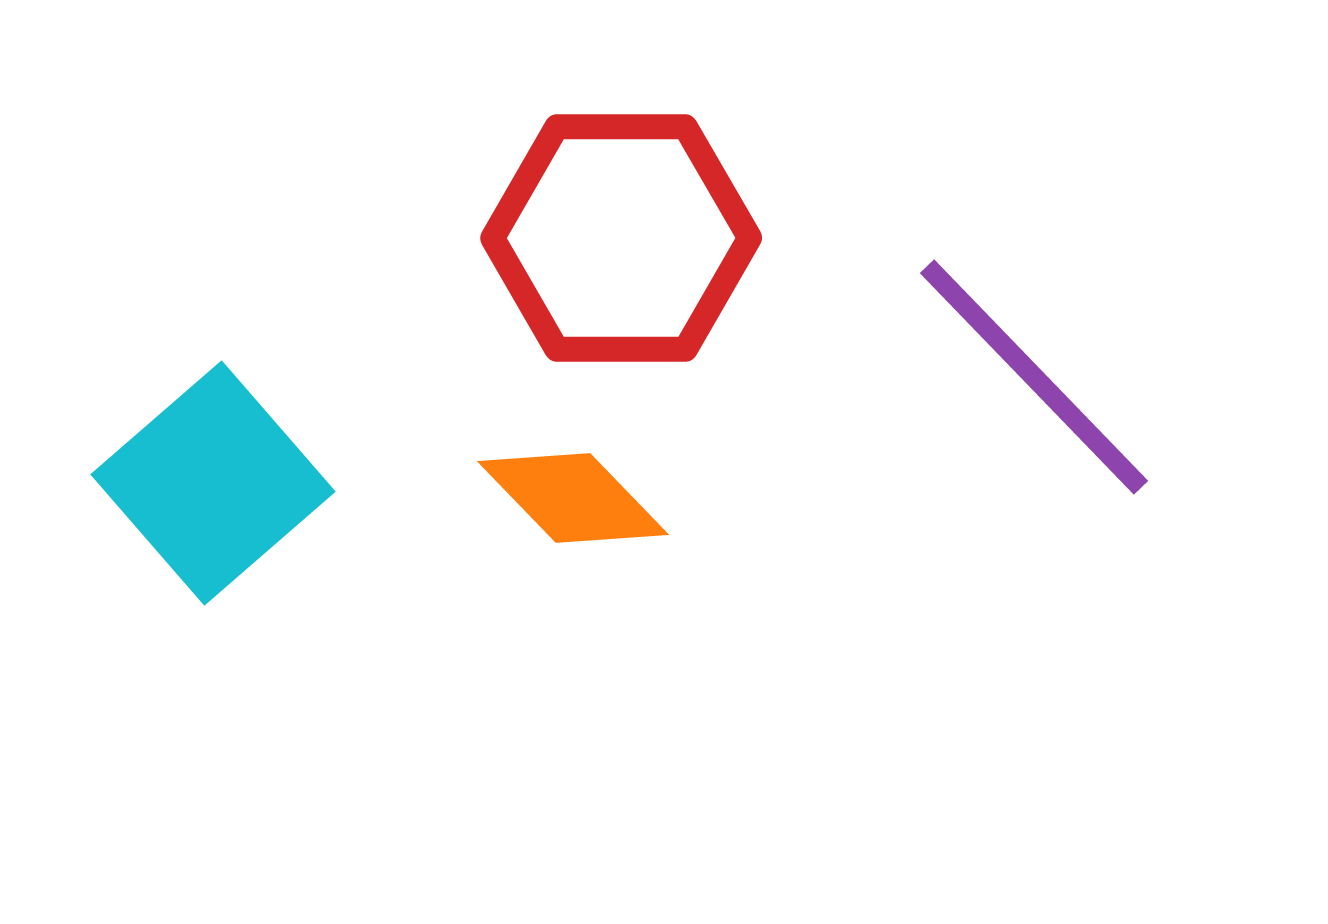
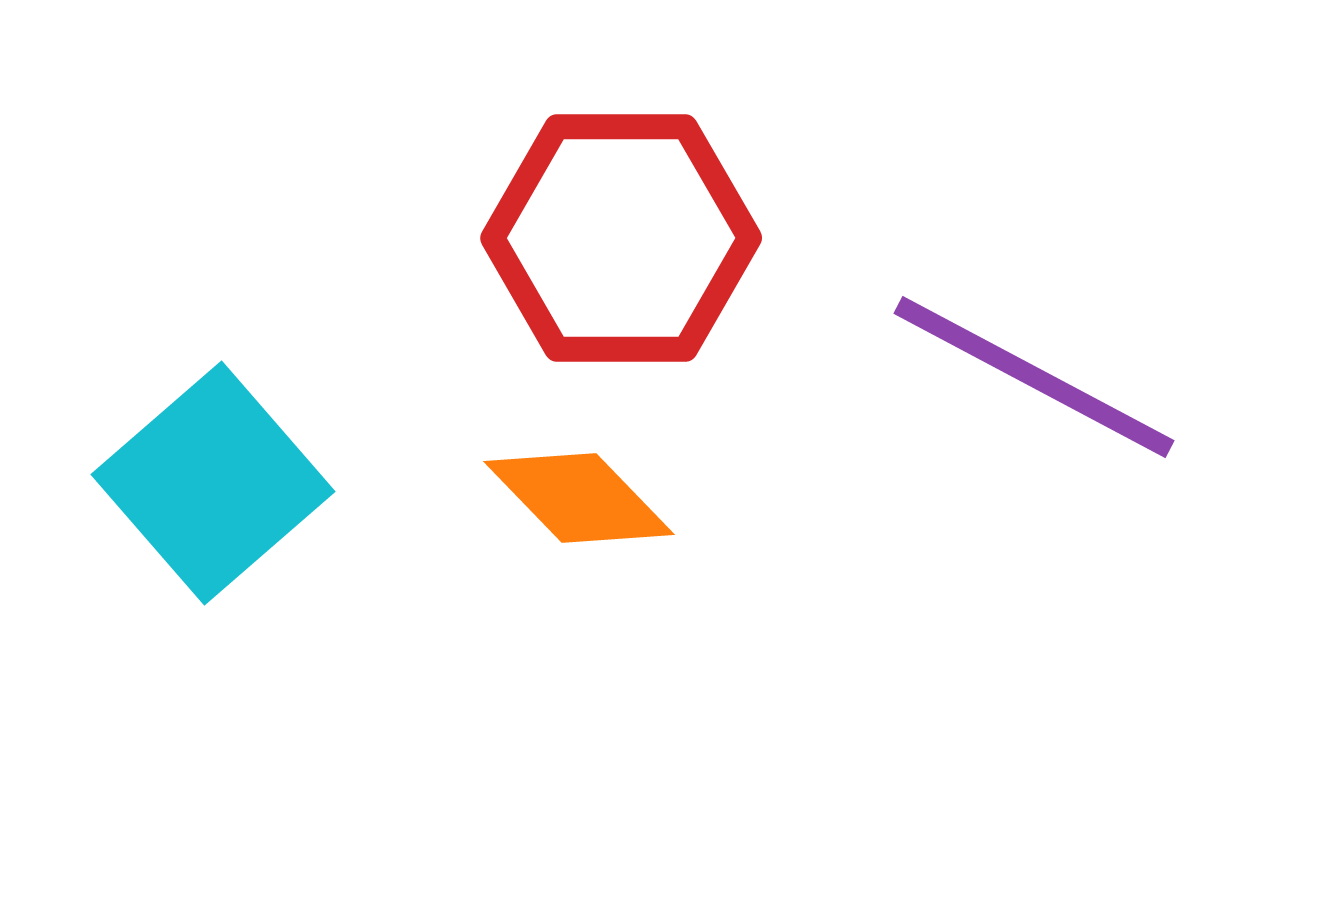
purple line: rotated 18 degrees counterclockwise
orange diamond: moved 6 px right
